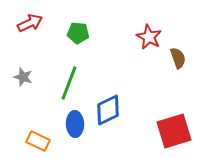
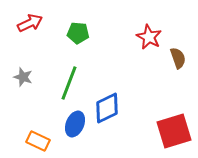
blue diamond: moved 1 px left, 2 px up
blue ellipse: rotated 25 degrees clockwise
